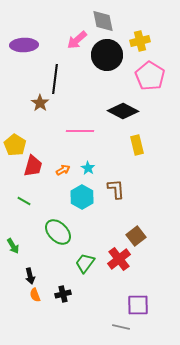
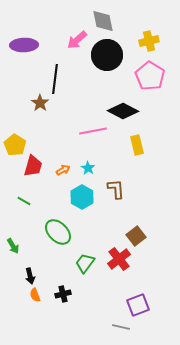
yellow cross: moved 9 px right
pink line: moved 13 px right; rotated 12 degrees counterclockwise
purple square: rotated 20 degrees counterclockwise
